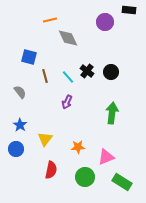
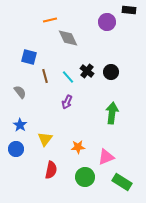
purple circle: moved 2 px right
